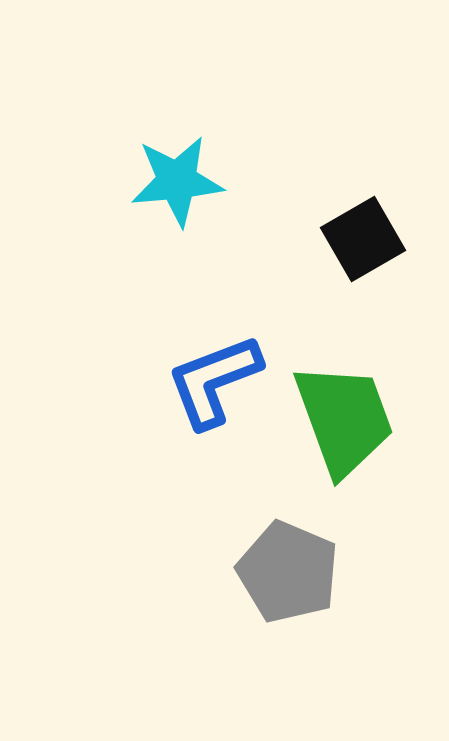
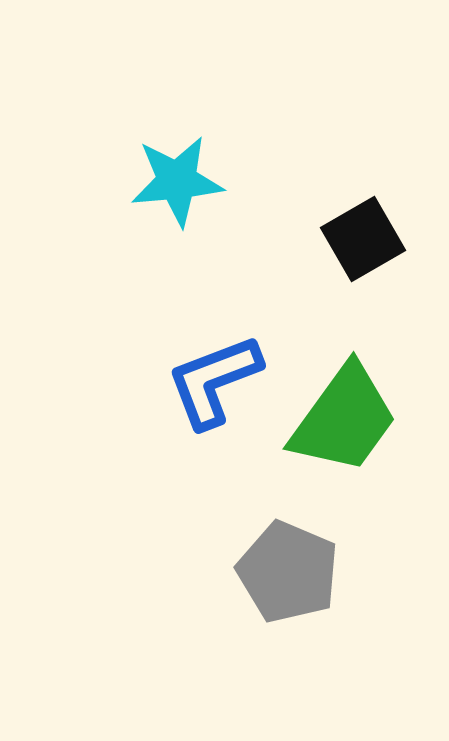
green trapezoid: rotated 56 degrees clockwise
